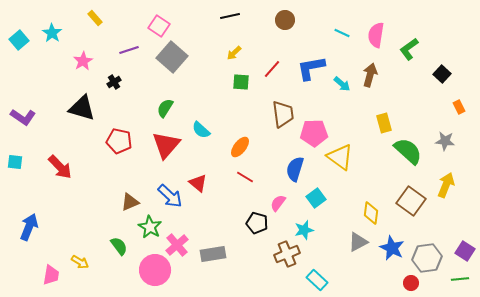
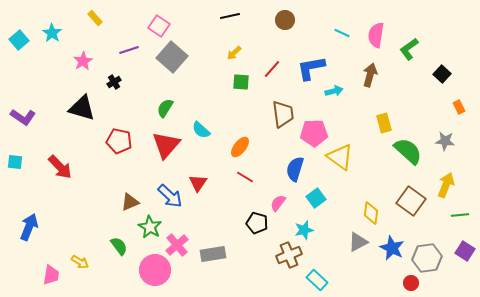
cyan arrow at (342, 84): moved 8 px left, 7 px down; rotated 54 degrees counterclockwise
red triangle at (198, 183): rotated 24 degrees clockwise
brown cross at (287, 254): moved 2 px right, 1 px down
green line at (460, 279): moved 64 px up
